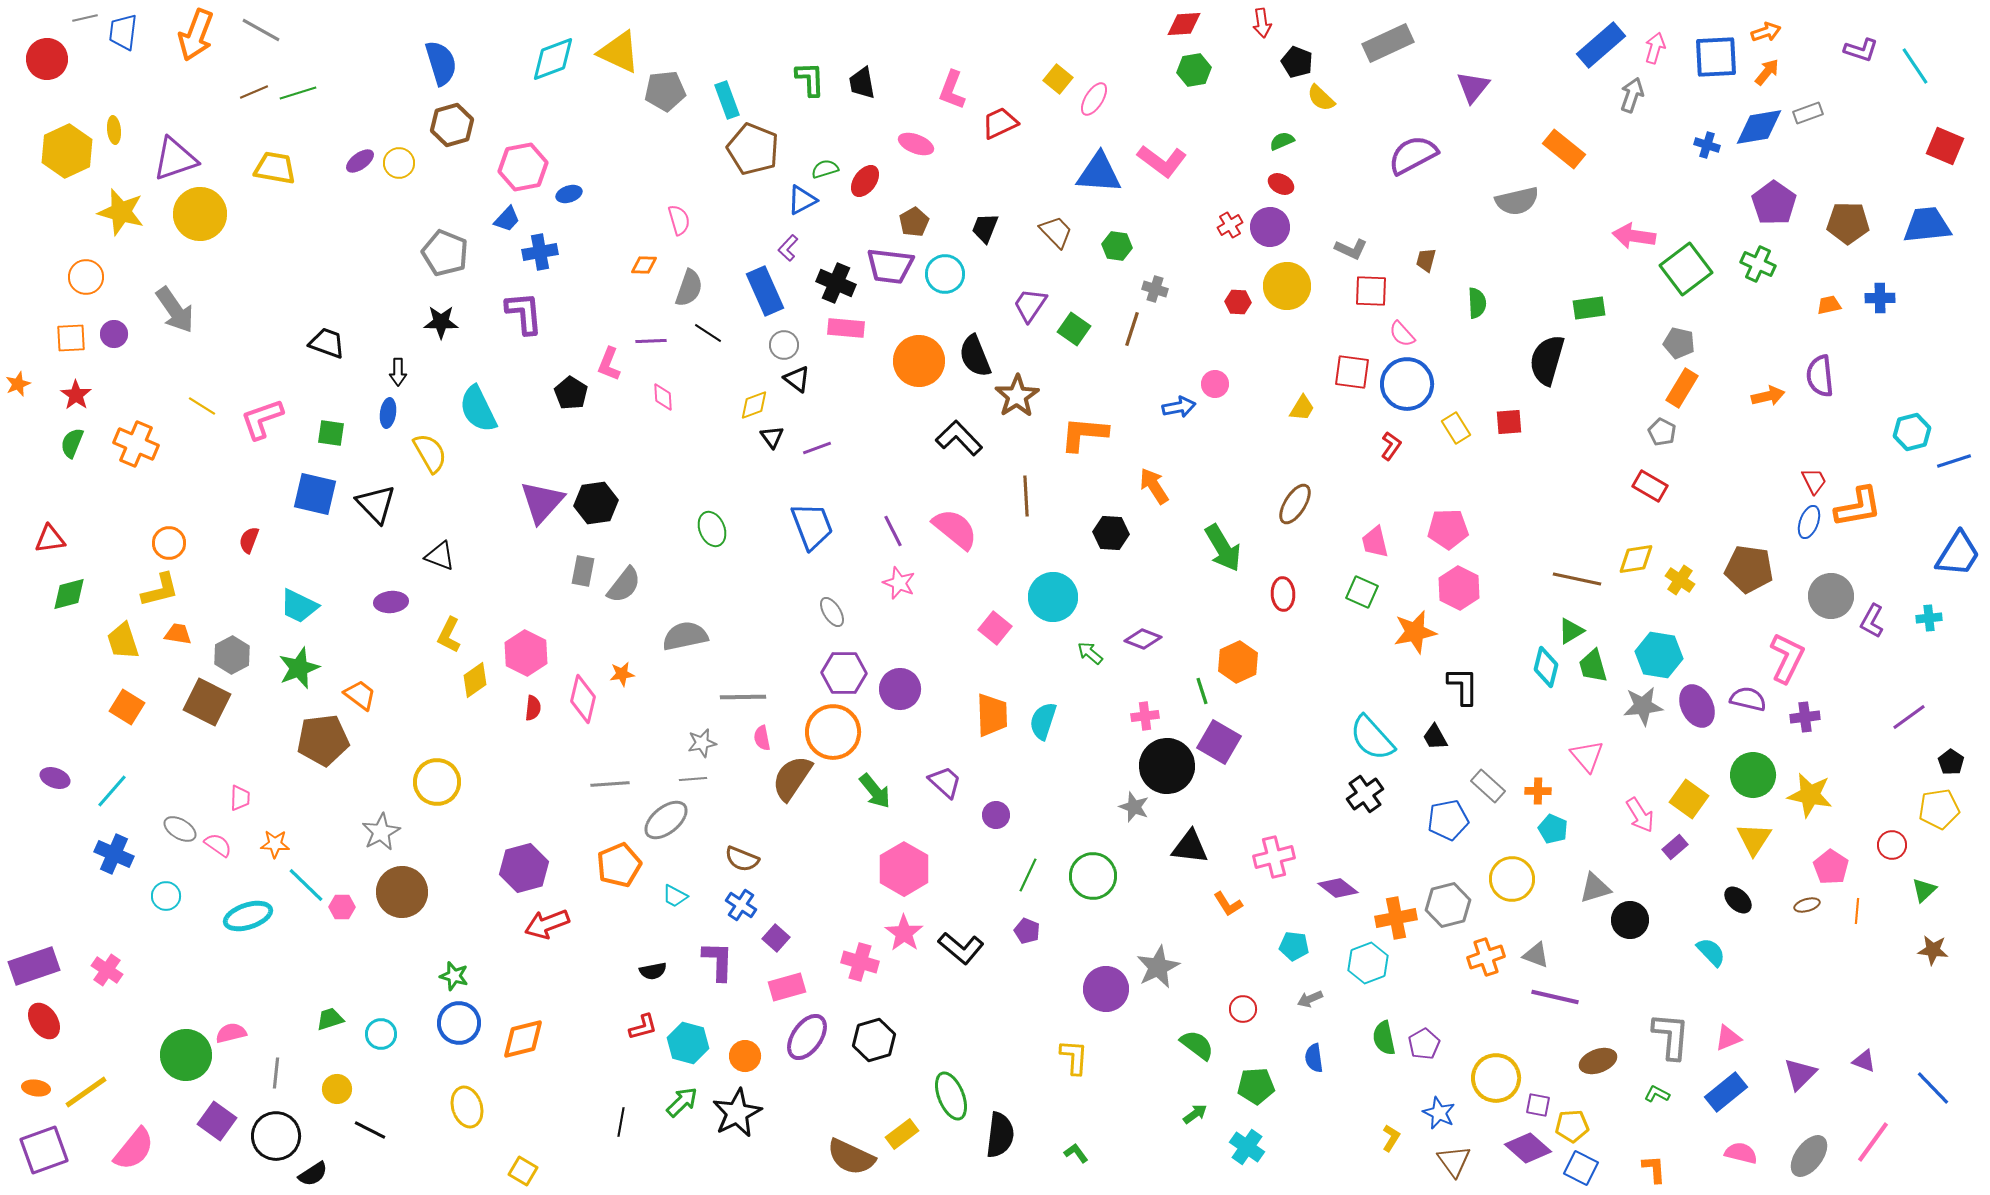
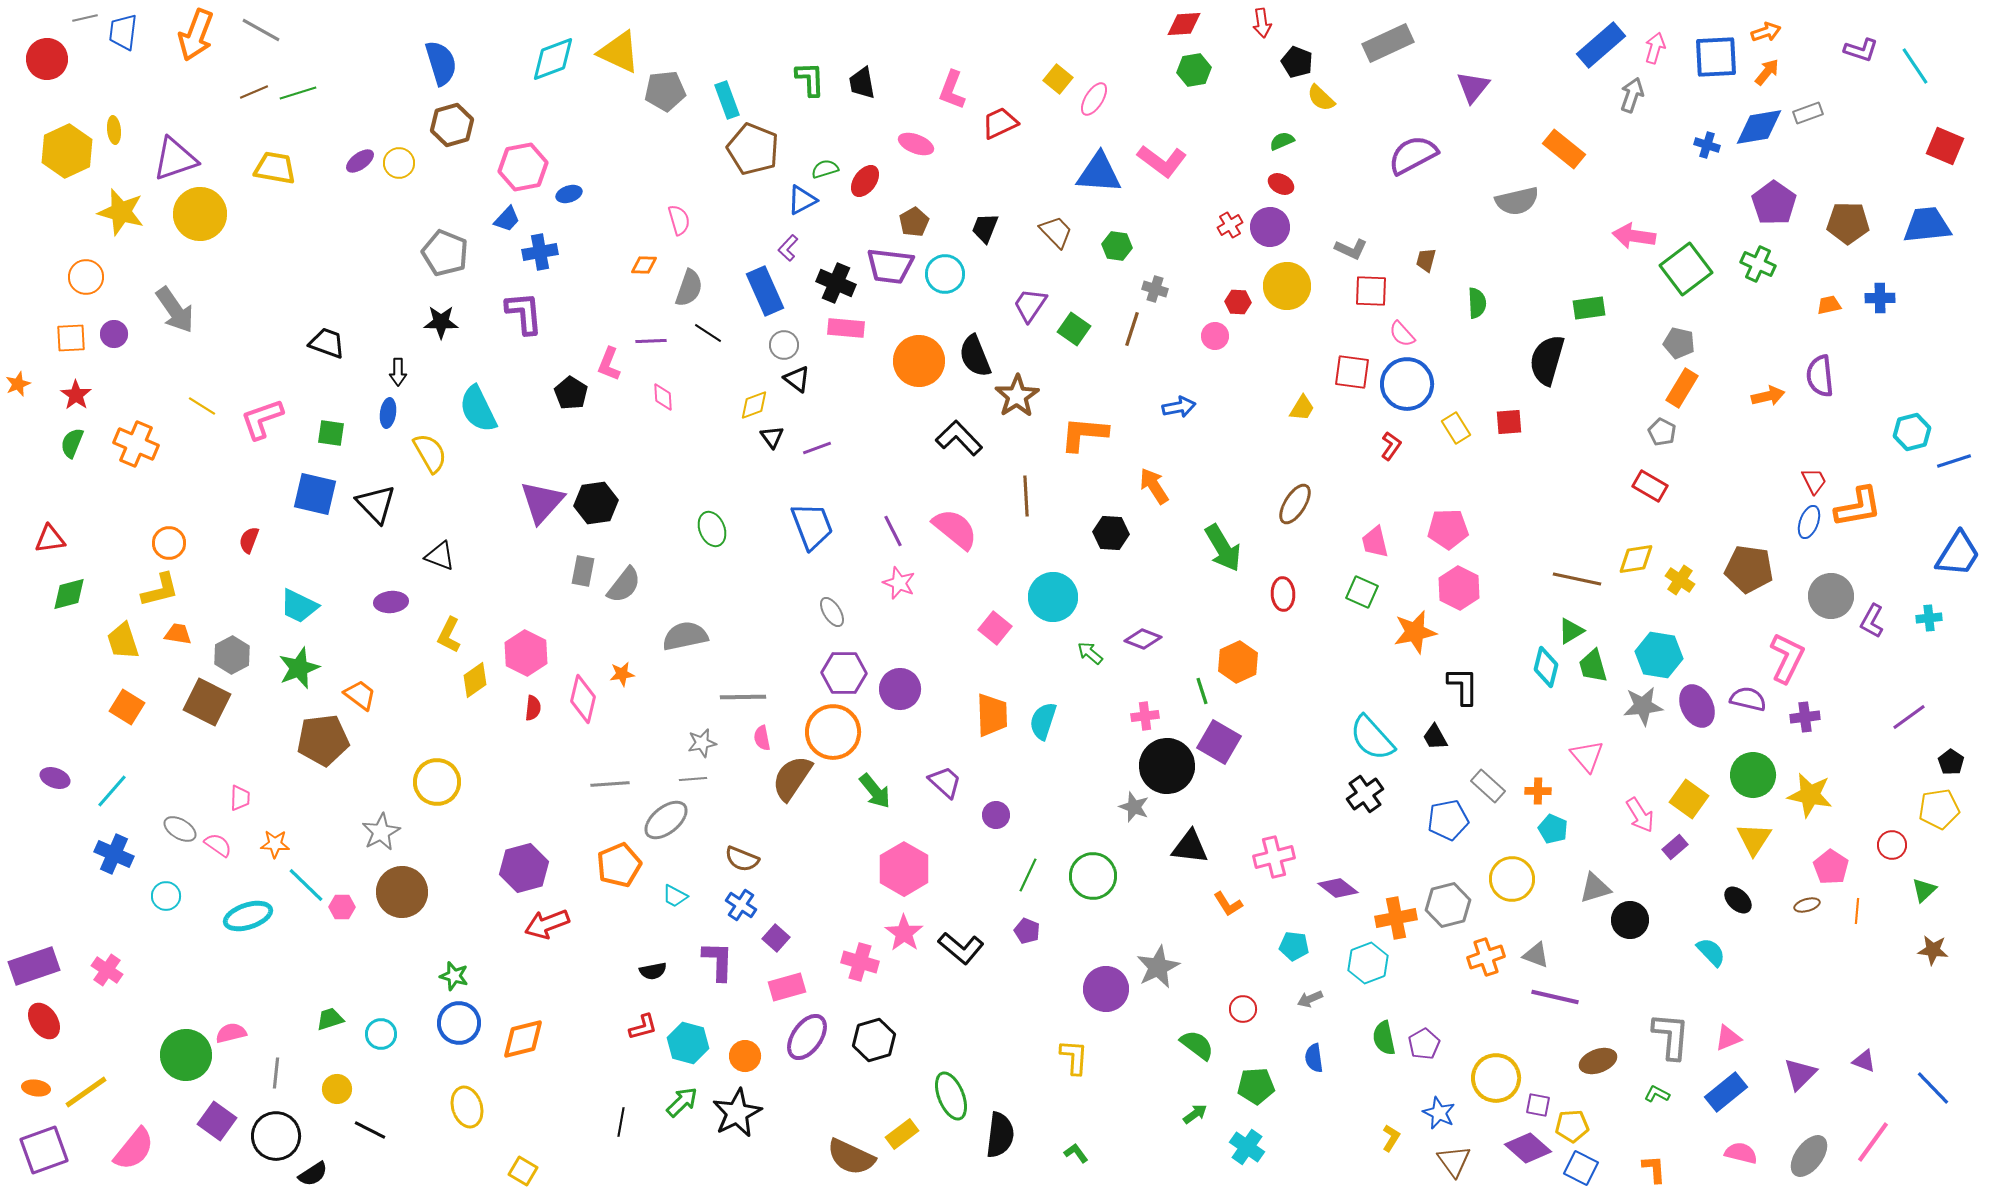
pink circle at (1215, 384): moved 48 px up
